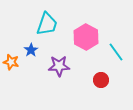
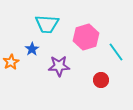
cyan trapezoid: rotated 75 degrees clockwise
pink hexagon: rotated 15 degrees clockwise
blue star: moved 1 px right, 1 px up
orange star: rotated 28 degrees clockwise
